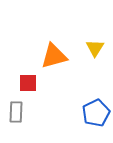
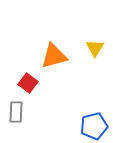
red square: rotated 36 degrees clockwise
blue pentagon: moved 2 px left, 13 px down; rotated 12 degrees clockwise
